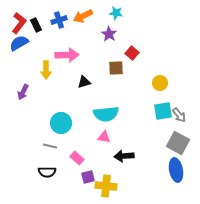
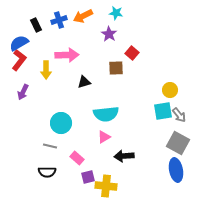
red L-shape: moved 37 px down
yellow circle: moved 10 px right, 7 px down
pink triangle: rotated 40 degrees counterclockwise
